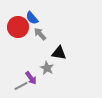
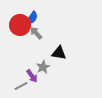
blue semicircle: rotated 104 degrees counterclockwise
red circle: moved 2 px right, 2 px up
gray arrow: moved 4 px left, 1 px up
gray star: moved 4 px left, 1 px up; rotated 16 degrees clockwise
purple arrow: moved 1 px right, 2 px up
